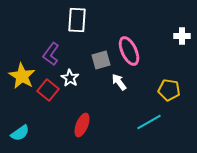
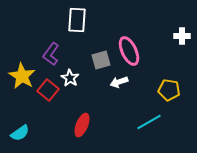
white arrow: rotated 72 degrees counterclockwise
